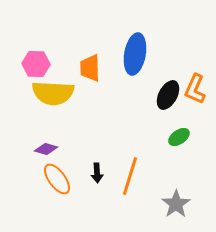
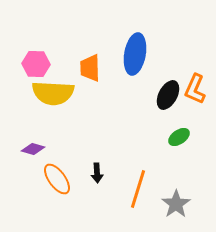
purple diamond: moved 13 px left
orange line: moved 8 px right, 13 px down
